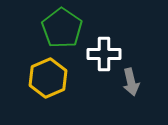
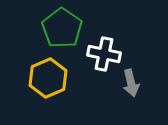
white cross: rotated 12 degrees clockwise
gray arrow: moved 1 px down
